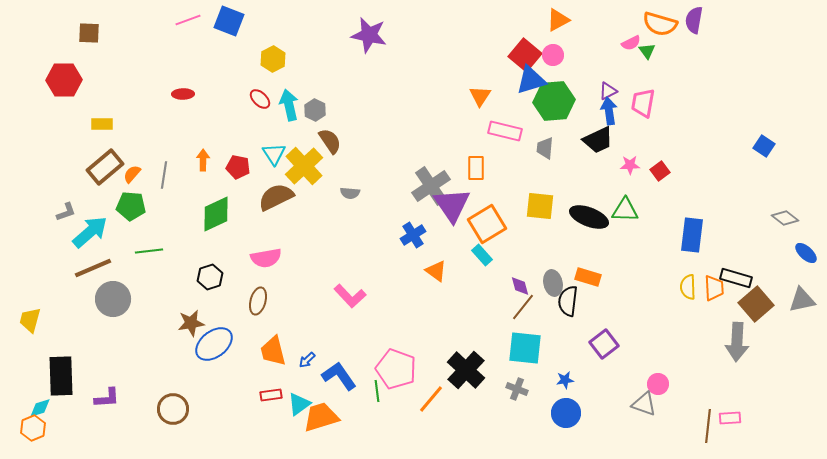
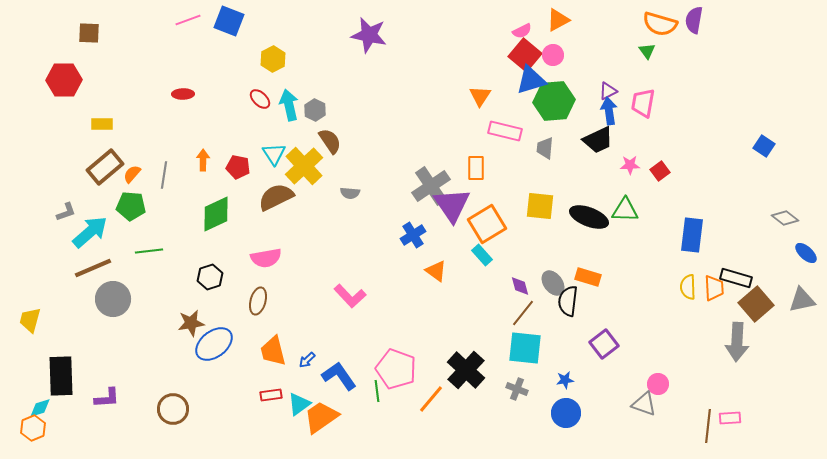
pink semicircle at (631, 43): moved 109 px left, 12 px up
gray ellipse at (553, 283): rotated 25 degrees counterclockwise
brown line at (523, 307): moved 6 px down
orange trapezoid at (321, 417): rotated 18 degrees counterclockwise
